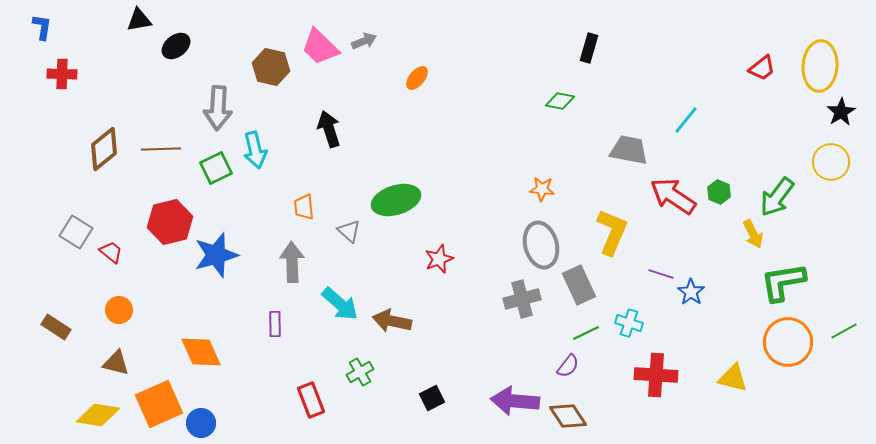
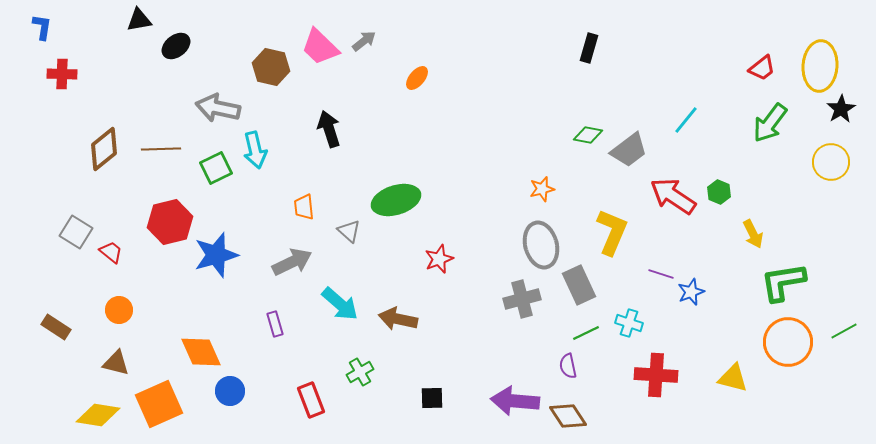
gray arrow at (364, 41): rotated 15 degrees counterclockwise
green diamond at (560, 101): moved 28 px right, 34 px down
gray arrow at (218, 108): rotated 99 degrees clockwise
black star at (841, 112): moved 3 px up
gray trapezoid at (629, 150): rotated 132 degrees clockwise
orange star at (542, 189): rotated 20 degrees counterclockwise
green arrow at (777, 197): moved 7 px left, 74 px up
gray arrow at (292, 262): rotated 66 degrees clockwise
blue star at (691, 292): rotated 16 degrees clockwise
brown arrow at (392, 321): moved 6 px right, 2 px up
purple rectangle at (275, 324): rotated 15 degrees counterclockwise
purple semicircle at (568, 366): rotated 130 degrees clockwise
black square at (432, 398): rotated 25 degrees clockwise
blue circle at (201, 423): moved 29 px right, 32 px up
